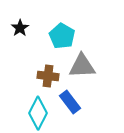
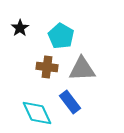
cyan pentagon: moved 1 px left
gray triangle: moved 3 px down
brown cross: moved 1 px left, 9 px up
cyan diamond: moved 1 px left; rotated 52 degrees counterclockwise
